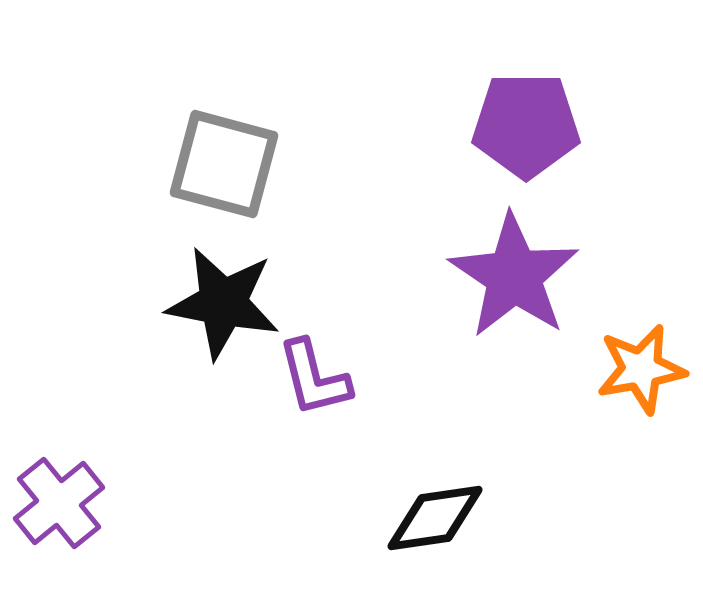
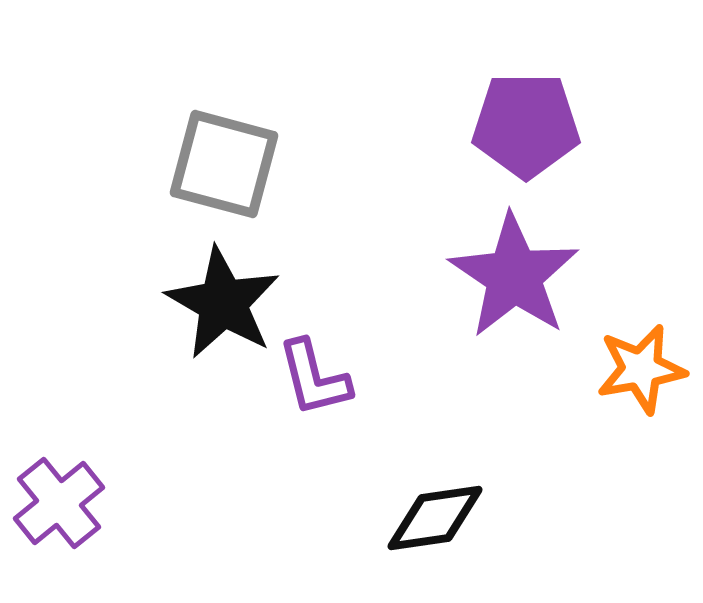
black star: rotated 19 degrees clockwise
